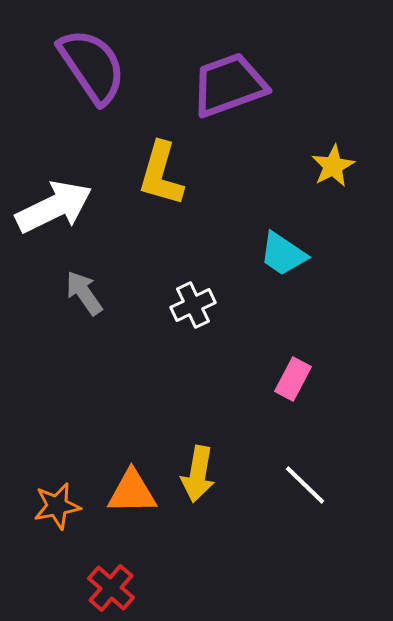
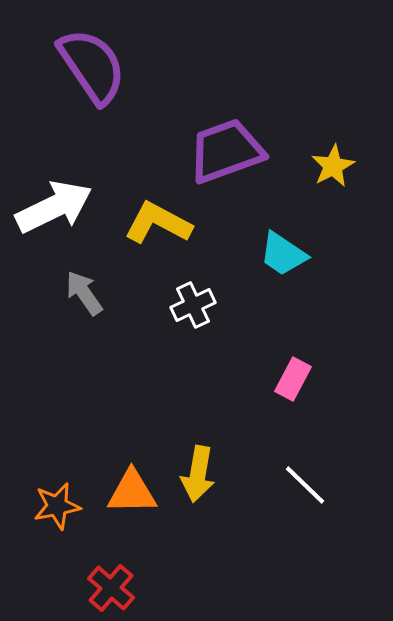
purple trapezoid: moved 3 px left, 66 px down
yellow L-shape: moved 3 px left, 49 px down; rotated 102 degrees clockwise
